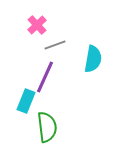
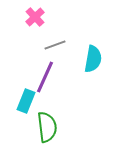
pink cross: moved 2 px left, 8 px up
